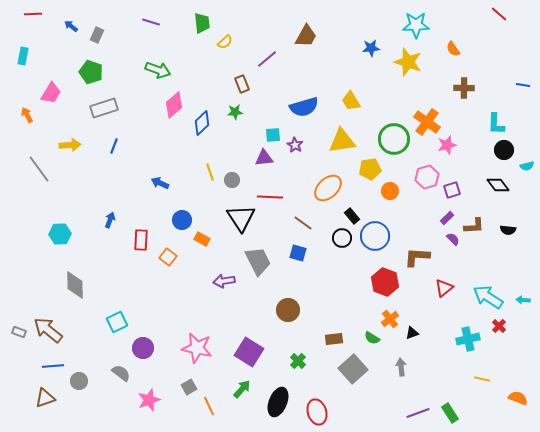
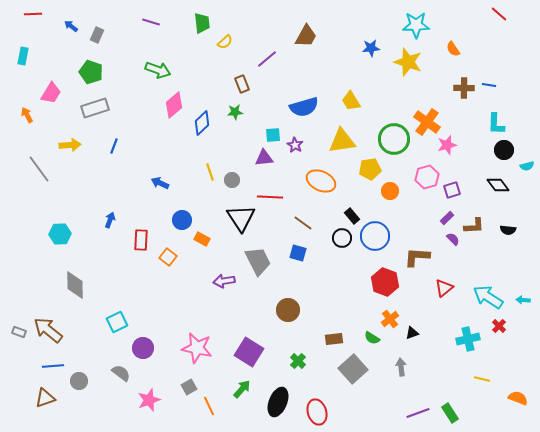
blue line at (523, 85): moved 34 px left
gray rectangle at (104, 108): moved 9 px left
orange ellipse at (328, 188): moved 7 px left, 7 px up; rotated 68 degrees clockwise
